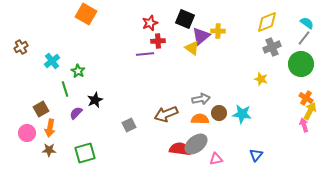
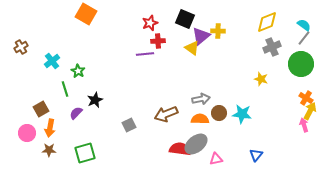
cyan semicircle: moved 3 px left, 2 px down
